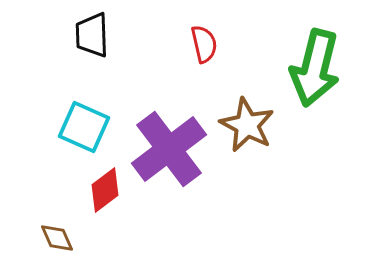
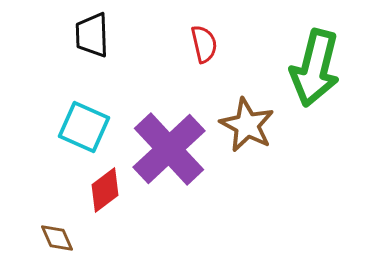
purple cross: rotated 6 degrees counterclockwise
